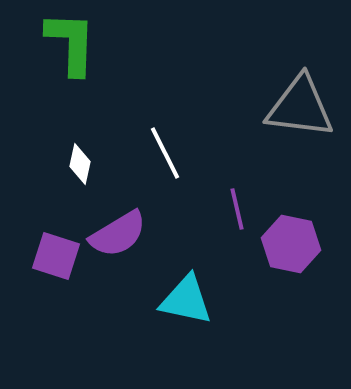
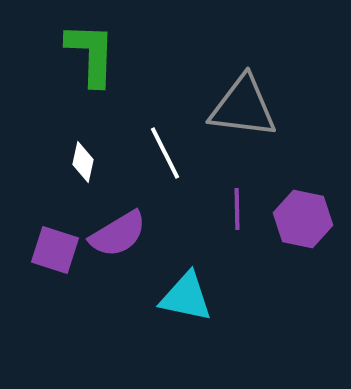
green L-shape: moved 20 px right, 11 px down
gray triangle: moved 57 px left
white diamond: moved 3 px right, 2 px up
purple line: rotated 12 degrees clockwise
purple hexagon: moved 12 px right, 25 px up
purple square: moved 1 px left, 6 px up
cyan triangle: moved 3 px up
